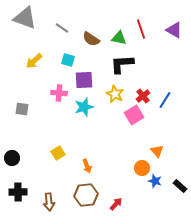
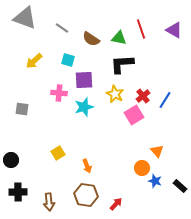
black circle: moved 1 px left, 2 px down
brown hexagon: rotated 15 degrees clockwise
